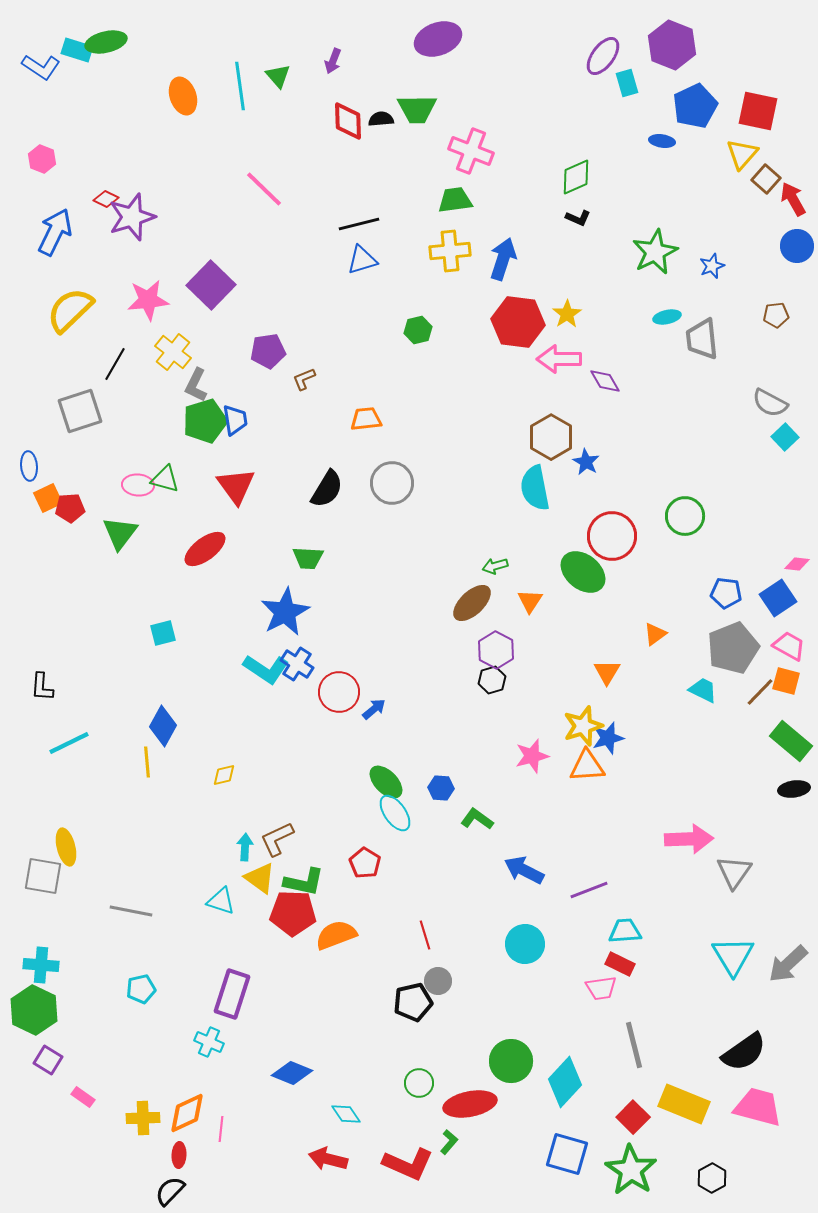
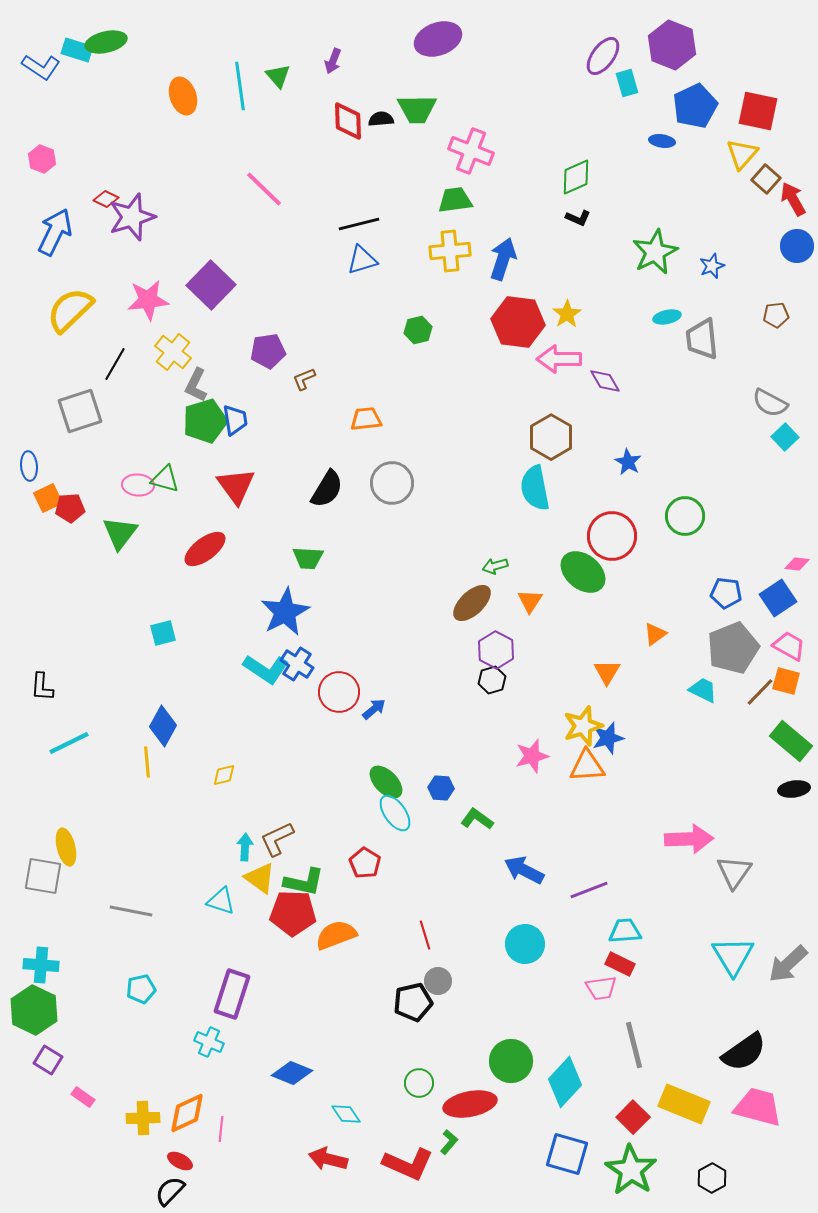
blue star at (586, 462): moved 42 px right
red ellipse at (179, 1155): moved 1 px right, 6 px down; rotated 65 degrees counterclockwise
